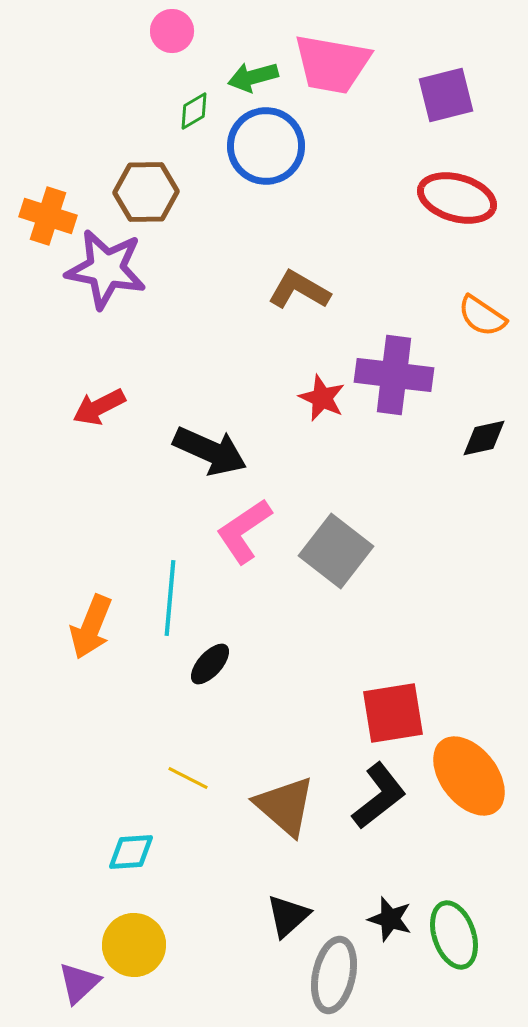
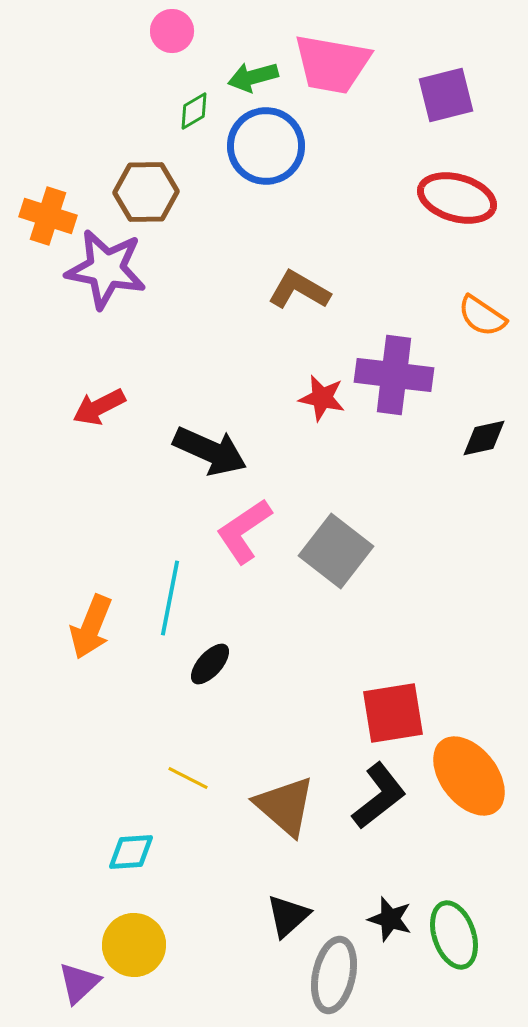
red star: rotated 12 degrees counterclockwise
cyan line: rotated 6 degrees clockwise
